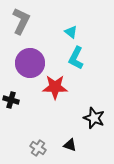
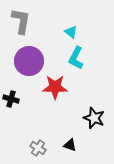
gray L-shape: rotated 16 degrees counterclockwise
purple circle: moved 1 px left, 2 px up
black cross: moved 1 px up
